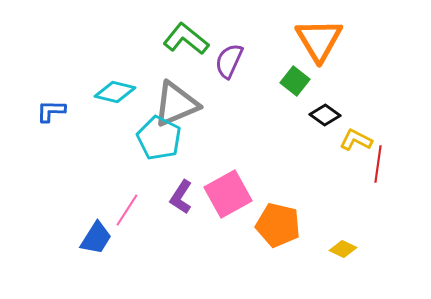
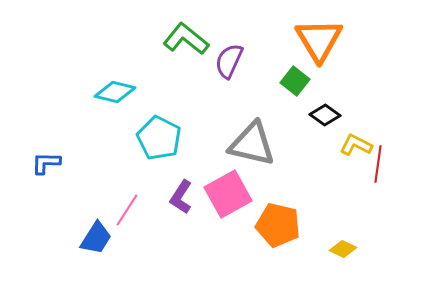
gray triangle: moved 76 px right, 40 px down; rotated 36 degrees clockwise
blue L-shape: moved 5 px left, 52 px down
yellow L-shape: moved 5 px down
